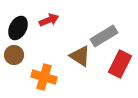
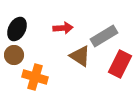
red arrow: moved 14 px right, 8 px down; rotated 18 degrees clockwise
black ellipse: moved 1 px left, 1 px down
orange cross: moved 9 px left
